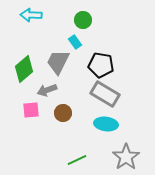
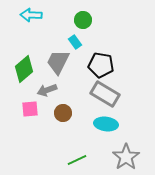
pink square: moved 1 px left, 1 px up
